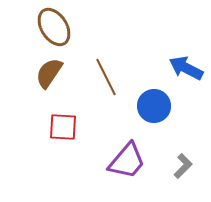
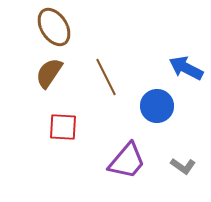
blue circle: moved 3 px right
gray L-shape: rotated 80 degrees clockwise
